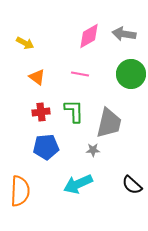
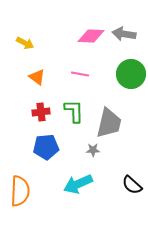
pink diamond: moved 2 px right; rotated 32 degrees clockwise
